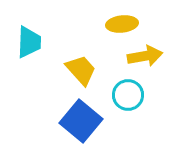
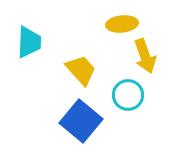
yellow arrow: rotated 80 degrees clockwise
